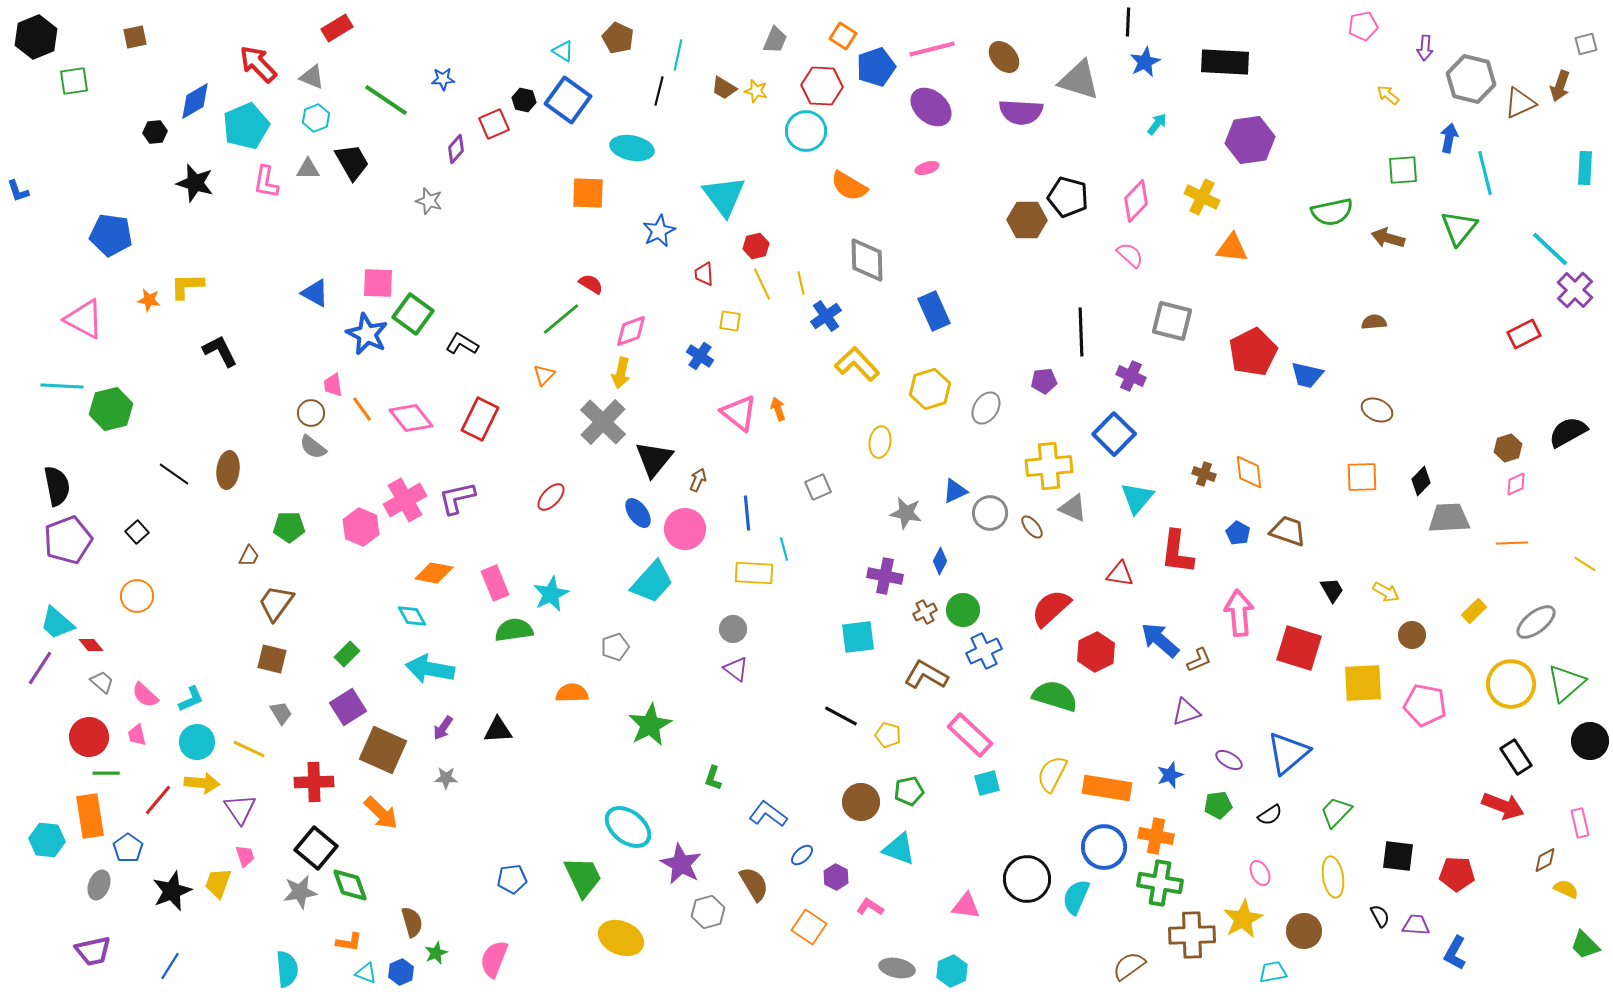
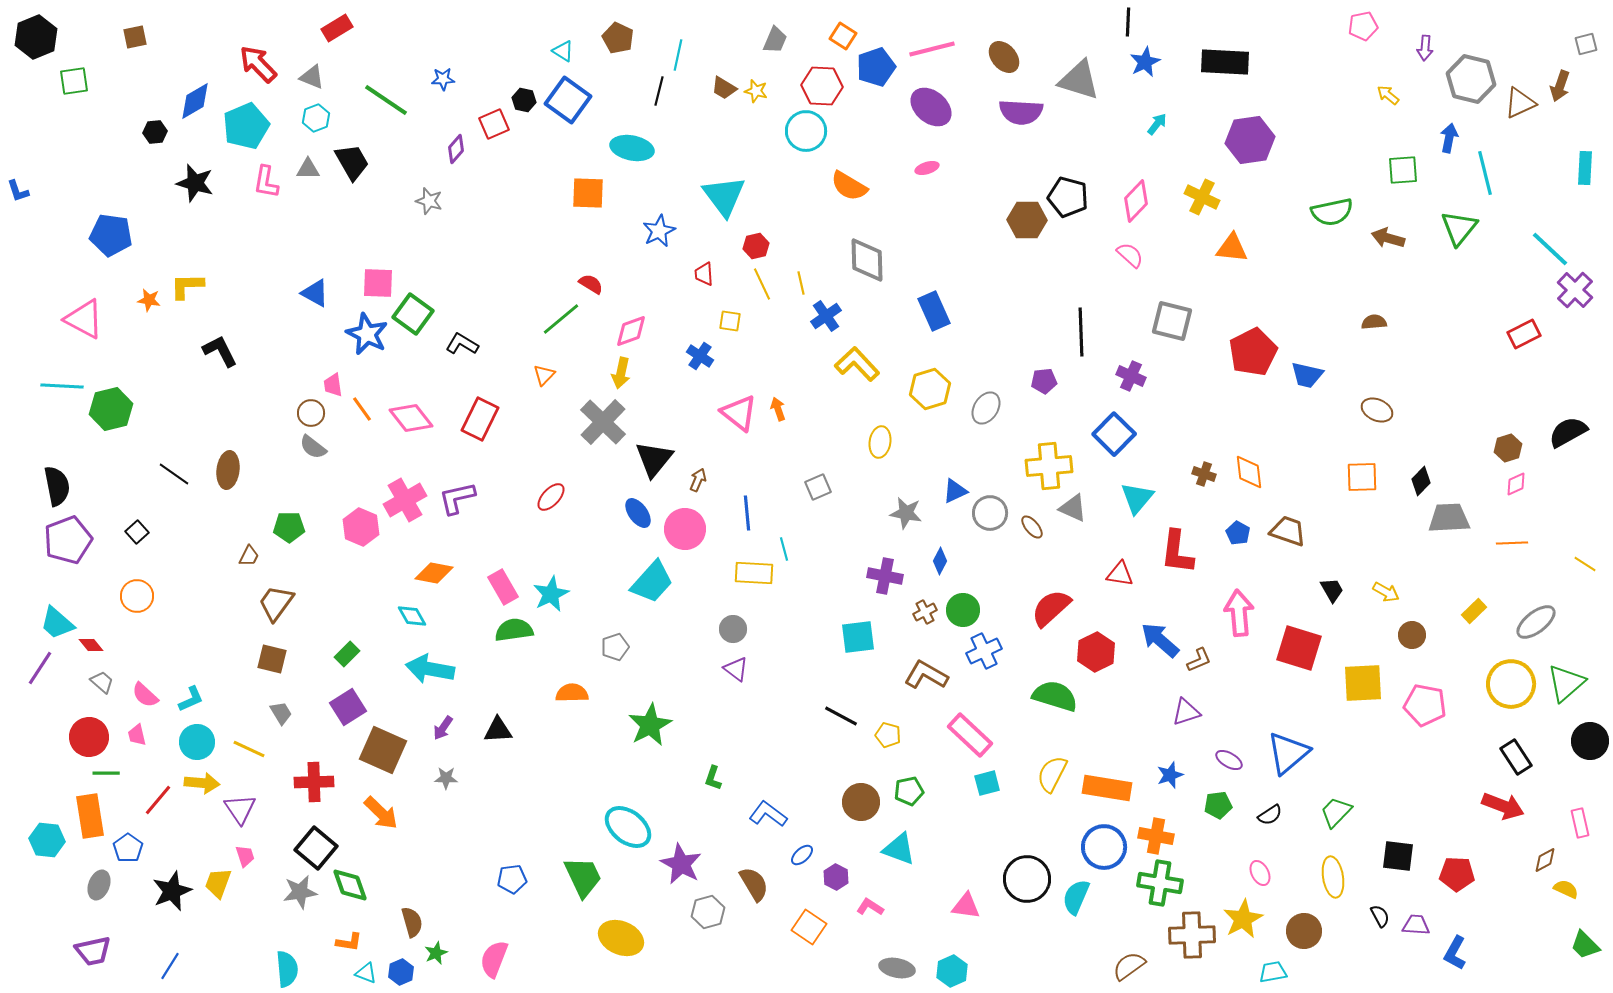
pink rectangle at (495, 583): moved 8 px right, 4 px down; rotated 8 degrees counterclockwise
